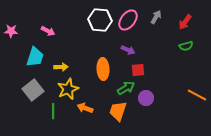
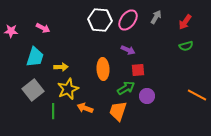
pink arrow: moved 5 px left, 3 px up
purple circle: moved 1 px right, 2 px up
